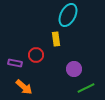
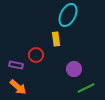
purple rectangle: moved 1 px right, 2 px down
orange arrow: moved 6 px left
